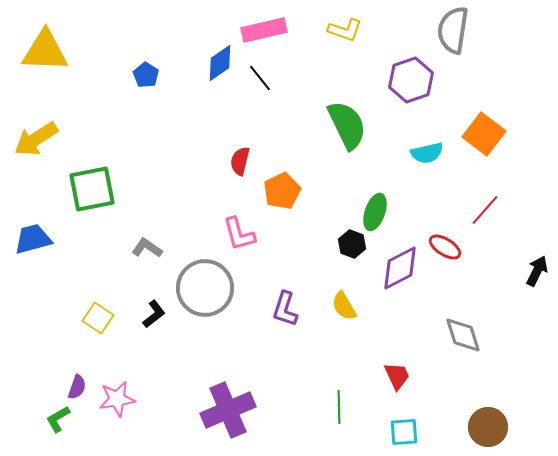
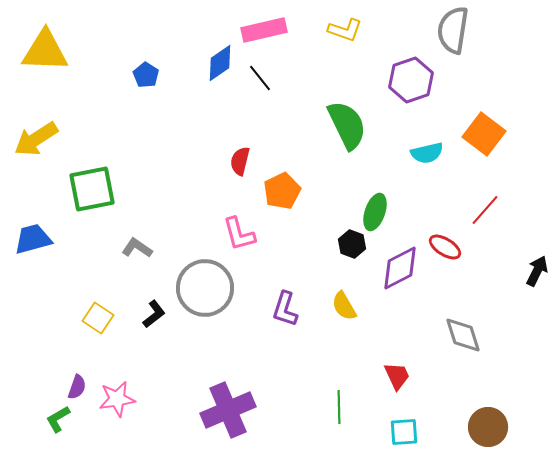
gray L-shape: moved 10 px left
